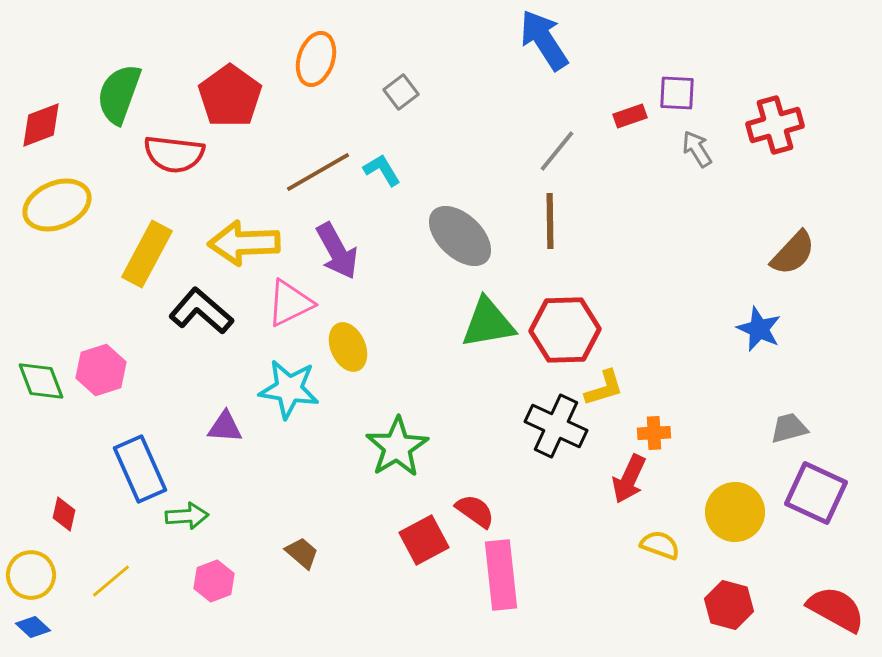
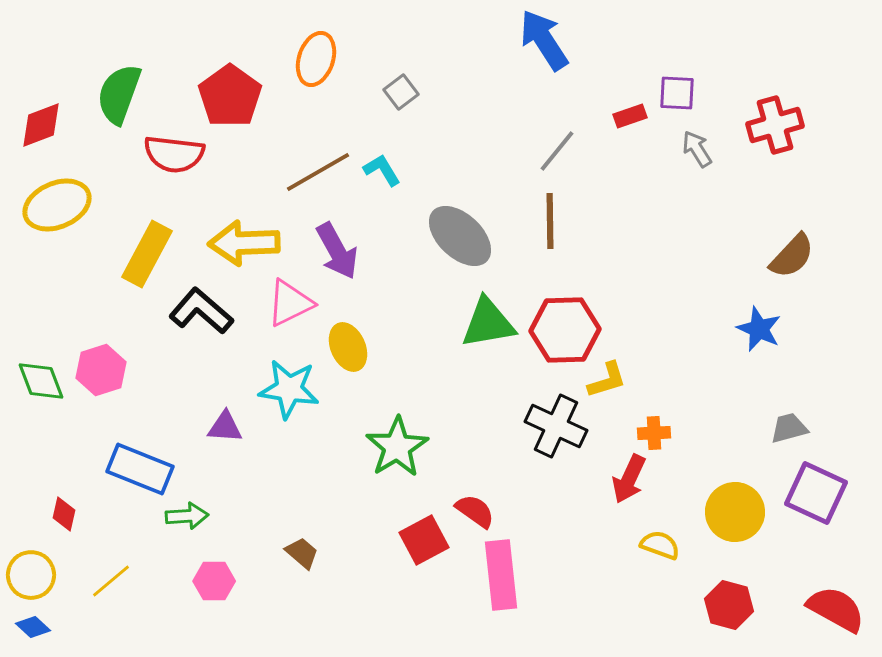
brown semicircle at (793, 253): moved 1 px left, 3 px down
yellow L-shape at (604, 388): moved 3 px right, 8 px up
blue rectangle at (140, 469): rotated 44 degrees counterclockwise
pink hexagon at (214, 581): rotated 21 degrees clockwise
